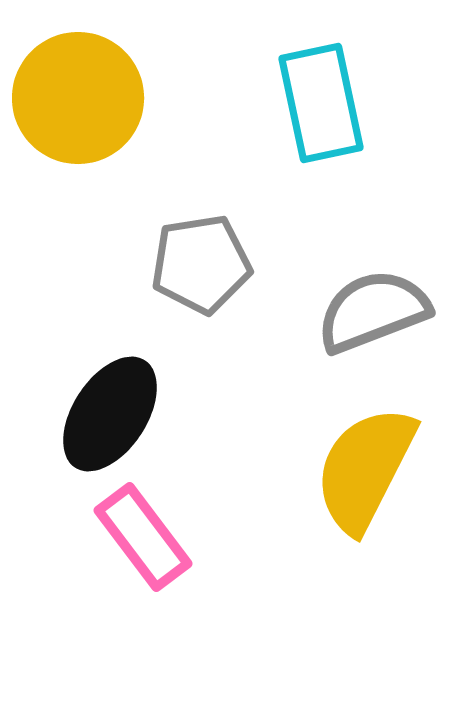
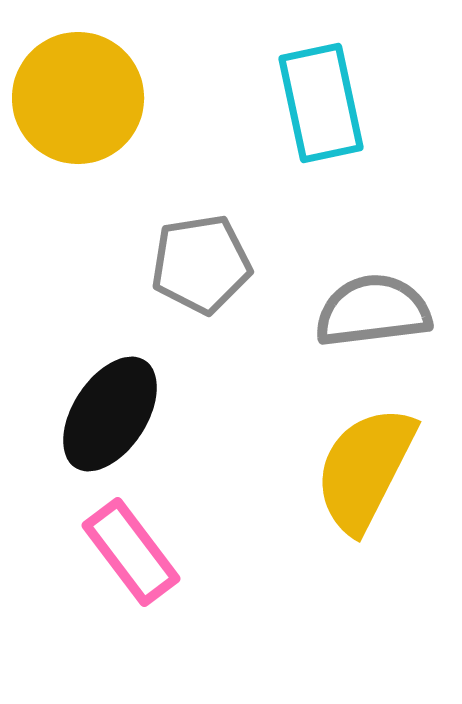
gray semicircle: rotated 14 degrees clockwise
pink rectangle: moved 12 px left, 15 px down
